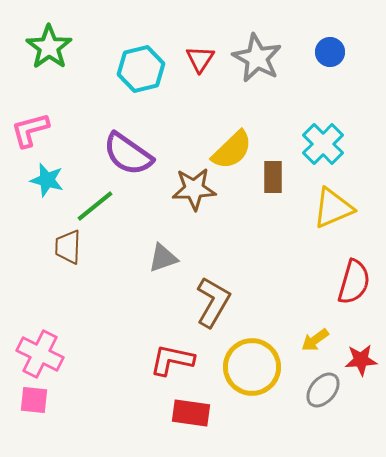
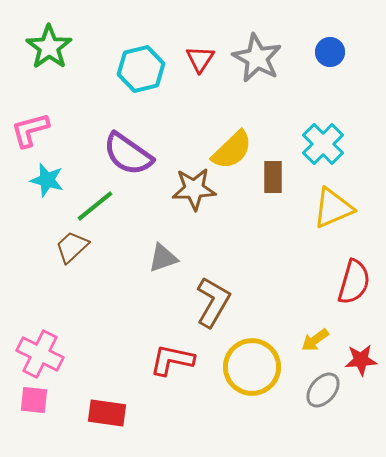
brown trapezoid: moved 4 px right; rotated 45 degrees clockwise
red rectangle: moved 84 px left
